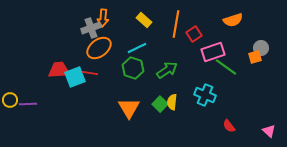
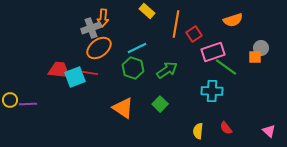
yellow rectangle: moved 3 px right, 9 px up
orange square: rotated 16 degrees clockwise
red trapezoid: rotated 10 degrees clockwise
cyan cross: moved 7 px right, 4 px up; rotated 20 degrees counterclockwise
yellow semicircle: moved 26 px right, 29 px down
orange triangle: moved 6 px left; rotated 25 degrees counterclockwise
red semicircle: moved 3 px left, 2 px down
